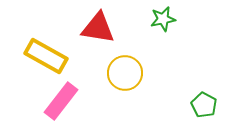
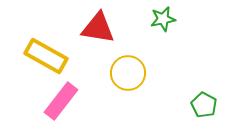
yellow circle: moved 3 px right
